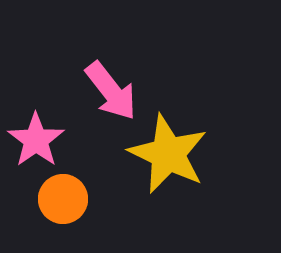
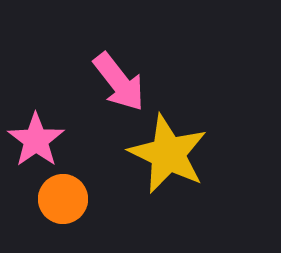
pink arrow: moved 8 px right, 9 px up
